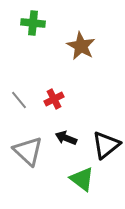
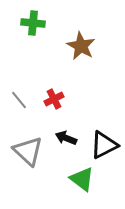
black triangle: moved 2 px left; rotated 12 degrees clockwise
